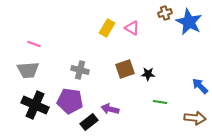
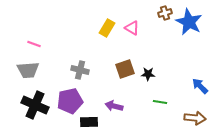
purple pentagon: rotated 20 degrees counterclockwise
purple arrow: moved 4 px right, 3 px up
black rectangle: rotated 36 degrees clockwise
